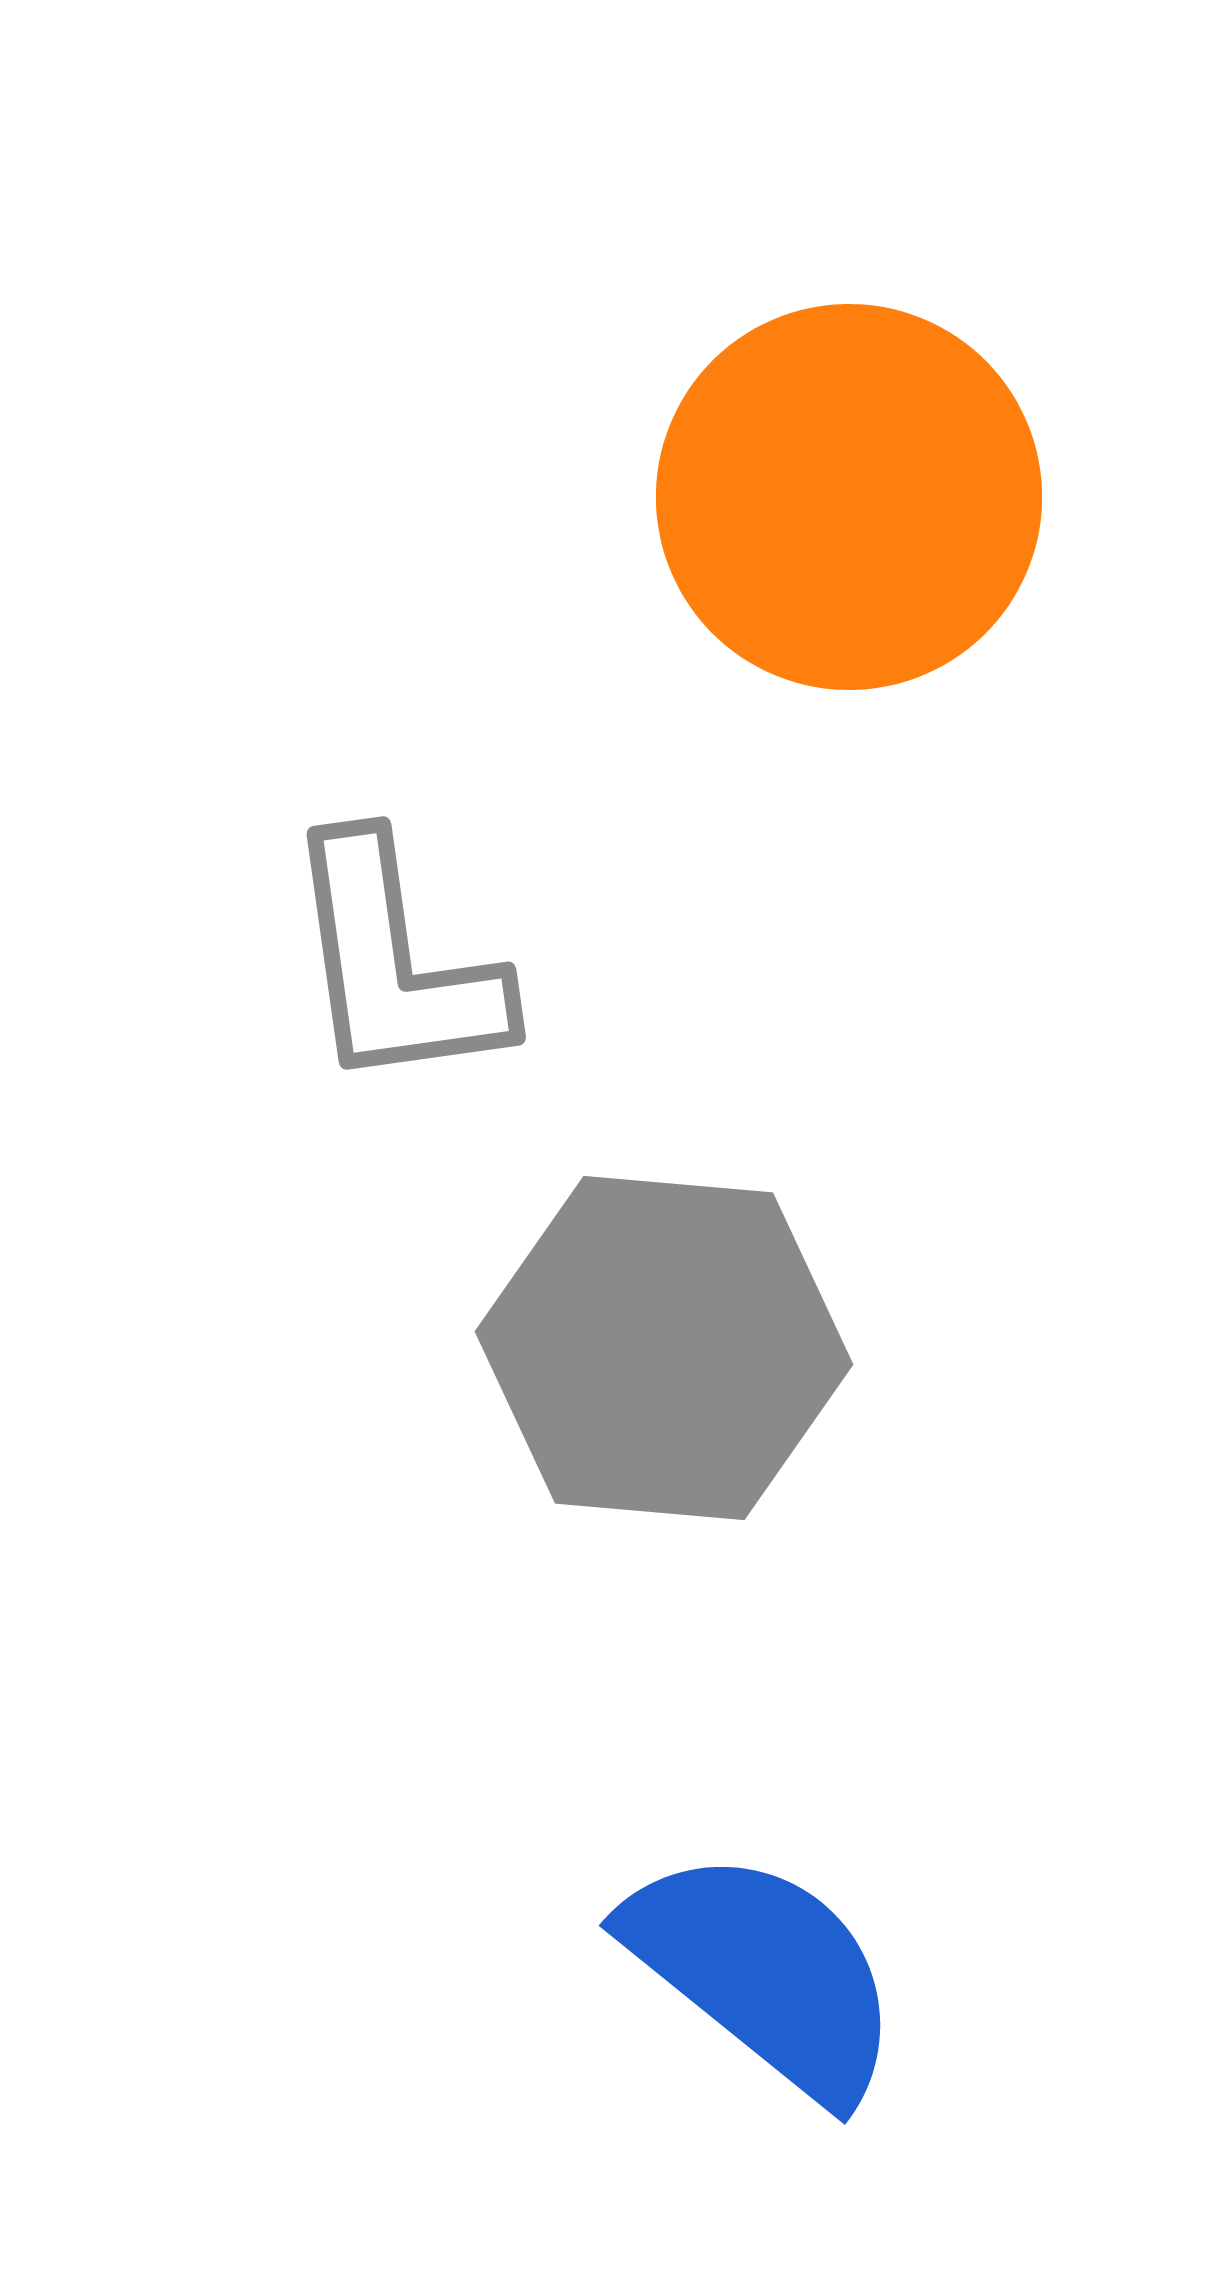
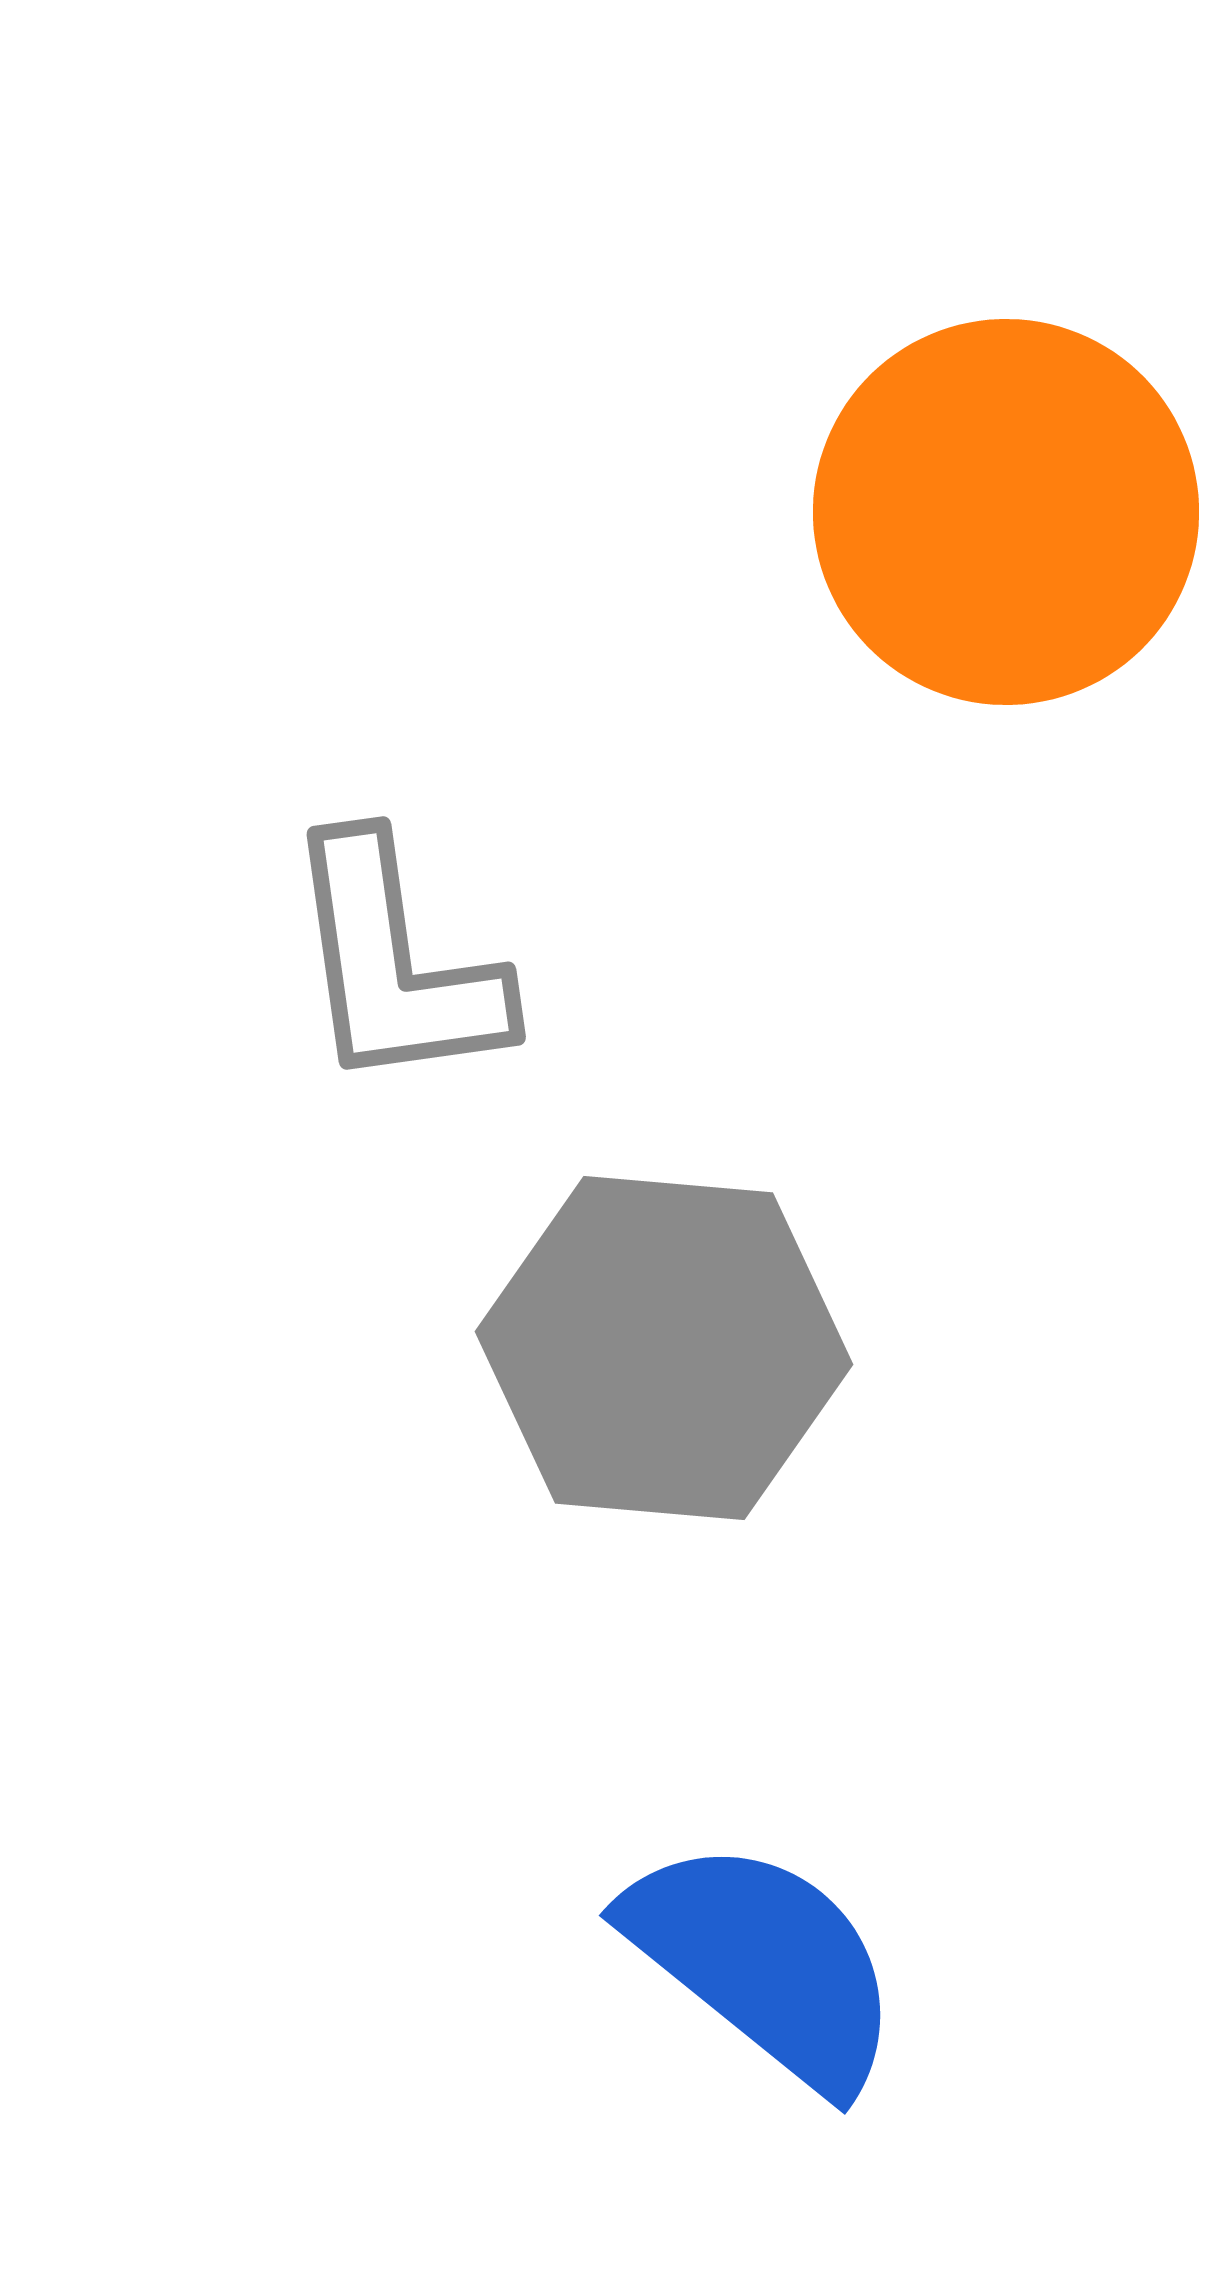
orange circle: moved 157 px right, 15 px down
blue semicircle: moved 10 px up
